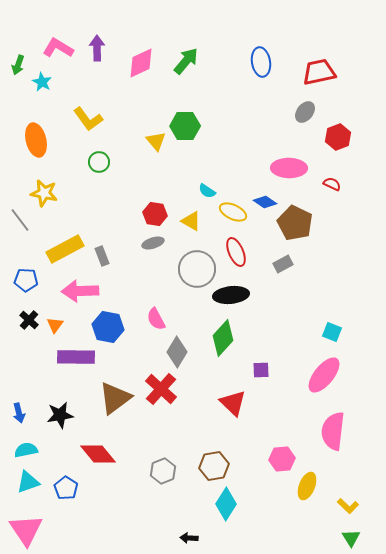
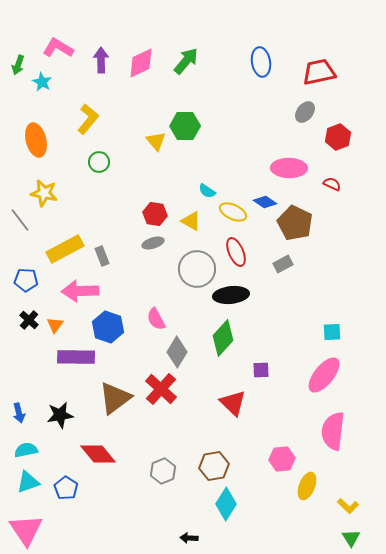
purple arrow at (97, 48): moved 4 px right, 12 px down
yellow L-shape at (88, 119): rotated 104 degrees counterclockwise
blue hexagon at (108, 327): rotated 8 degrees clockwise
cyan square at (332, 332): rotated 24 degrees counterclockwise
